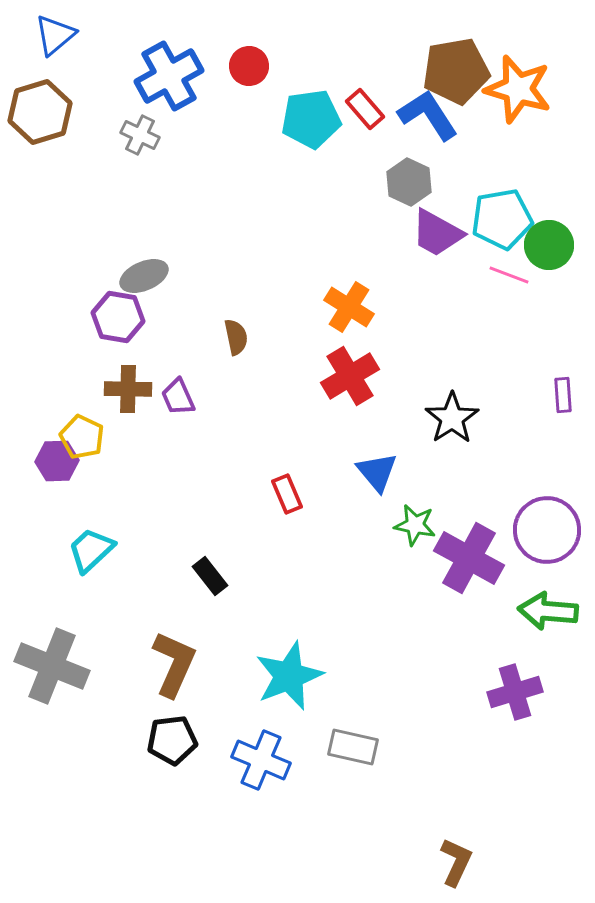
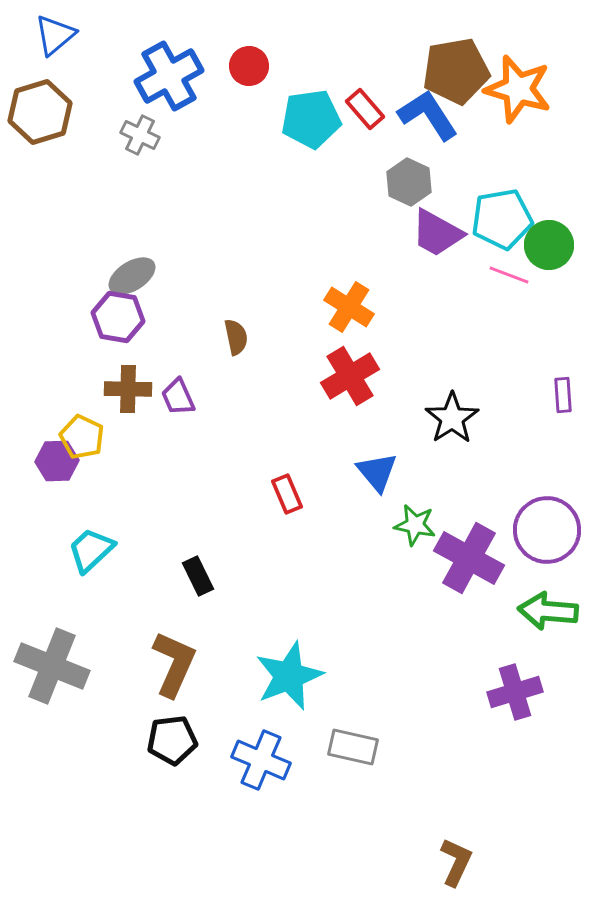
gray ellipse at (144, 276): moved 12 px left; rotated 9 degrees counterclockwise
black rectangle at (210, 576): moved 12 px left; rotated 12 degrees clockwise
